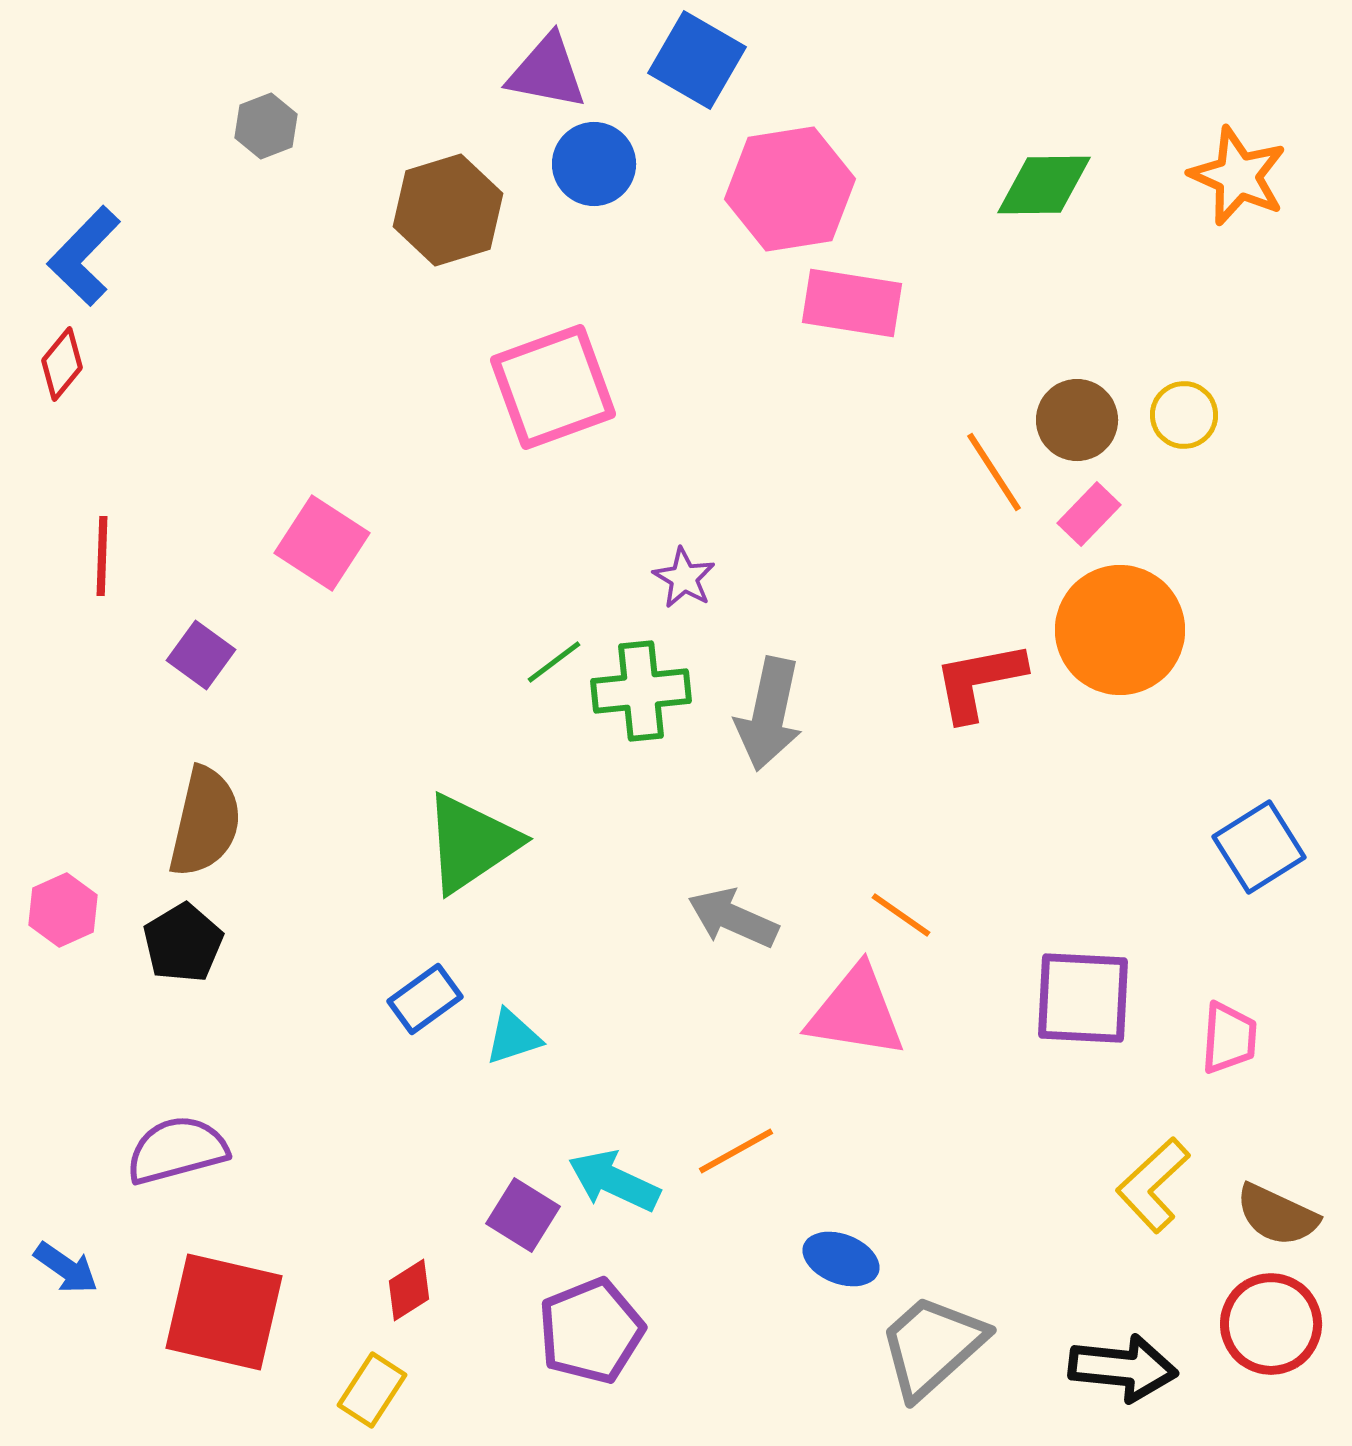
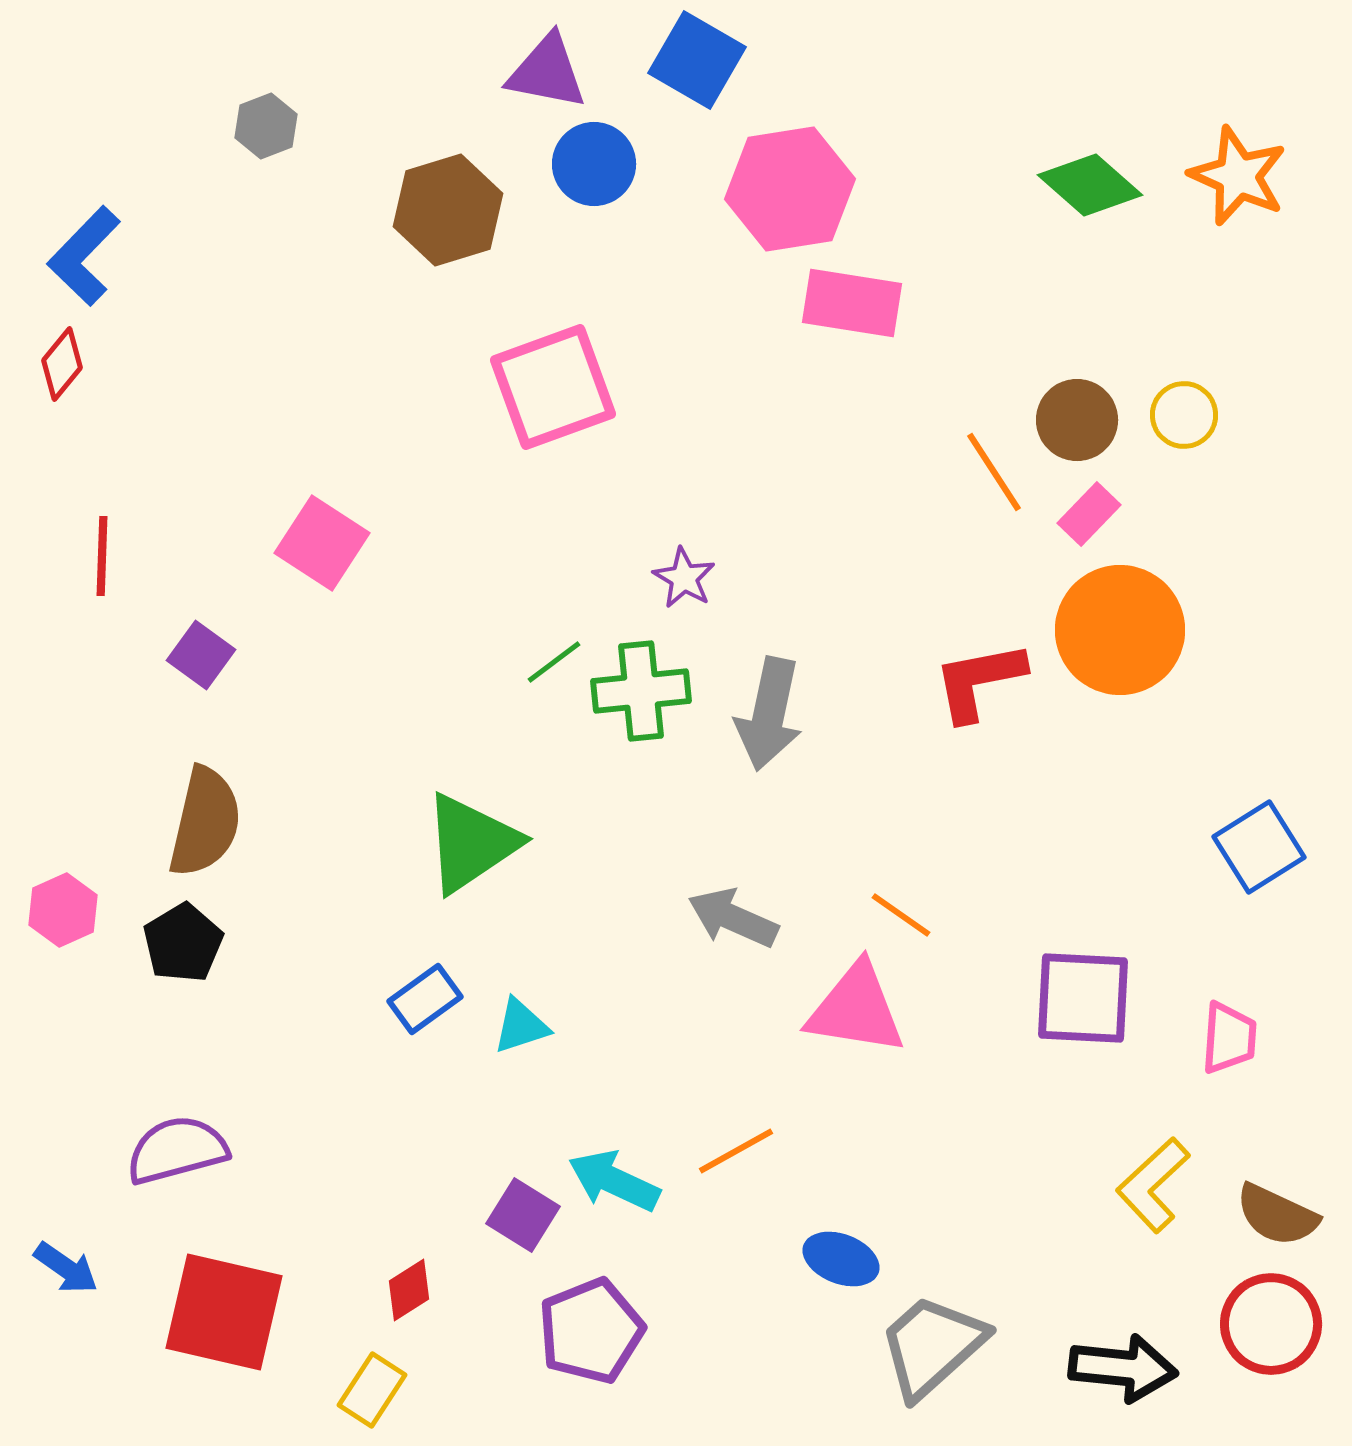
green diamond at (1044, 185): moved 46 px right; rotated 42 degrees clockwise
pink triangle at (856, 1012): moved 3 px up
cyan triangle at (513, 1037): moved 8 px right, 11 px up
